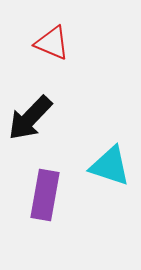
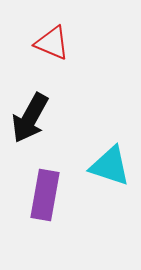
black arrow: rotated 15 degrees counterclockwise
